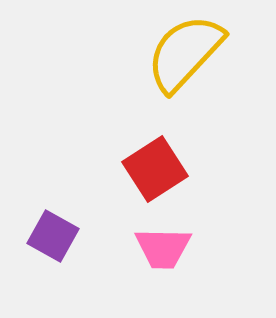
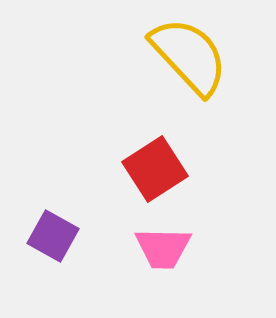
yellow semicircle: moved 4 px right, 3 px down; rotated 94 degrees clockwise
